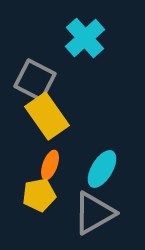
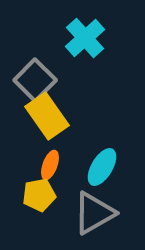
gray square: rotated 18 degrees clockwise
cyan ellipse: moved 2 px up
